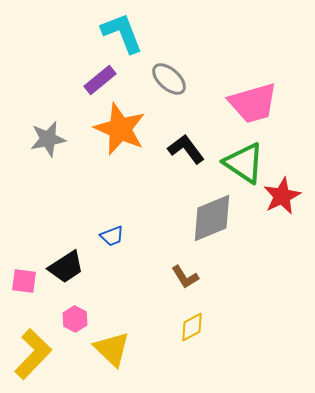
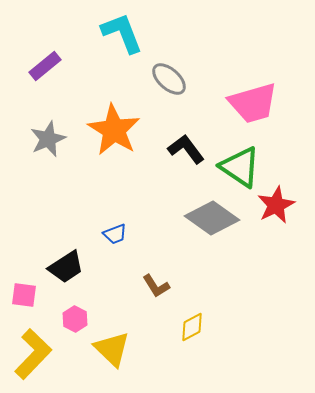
purple rectangle: moved 55 px left, 14 px up
orange star: moved 6 px left, 1 px down; rotated 8 degrees clockwise
gray star: rotated 12 degrees counterclockwise
green triangle: moved 4 px left, 4 px down
red star: moved 6 px left, 9 px down
gray diamond: rotated 58 degrees clockwise
blue trapezoid: moved 3 px right, 2 px up
brown L-shape: moved 29 px left, 9 px down
pink square: moved 14 px down
